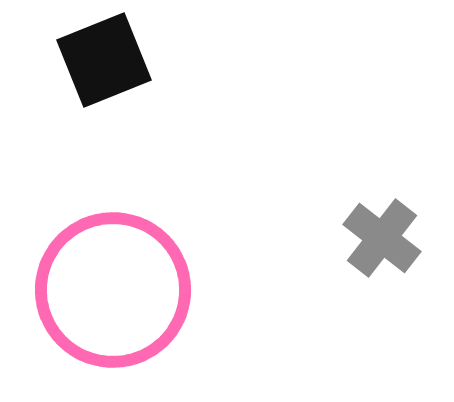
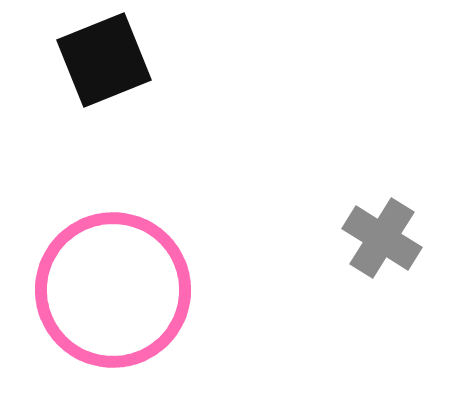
gray cross: rotated 6 degrees counterclockwise
